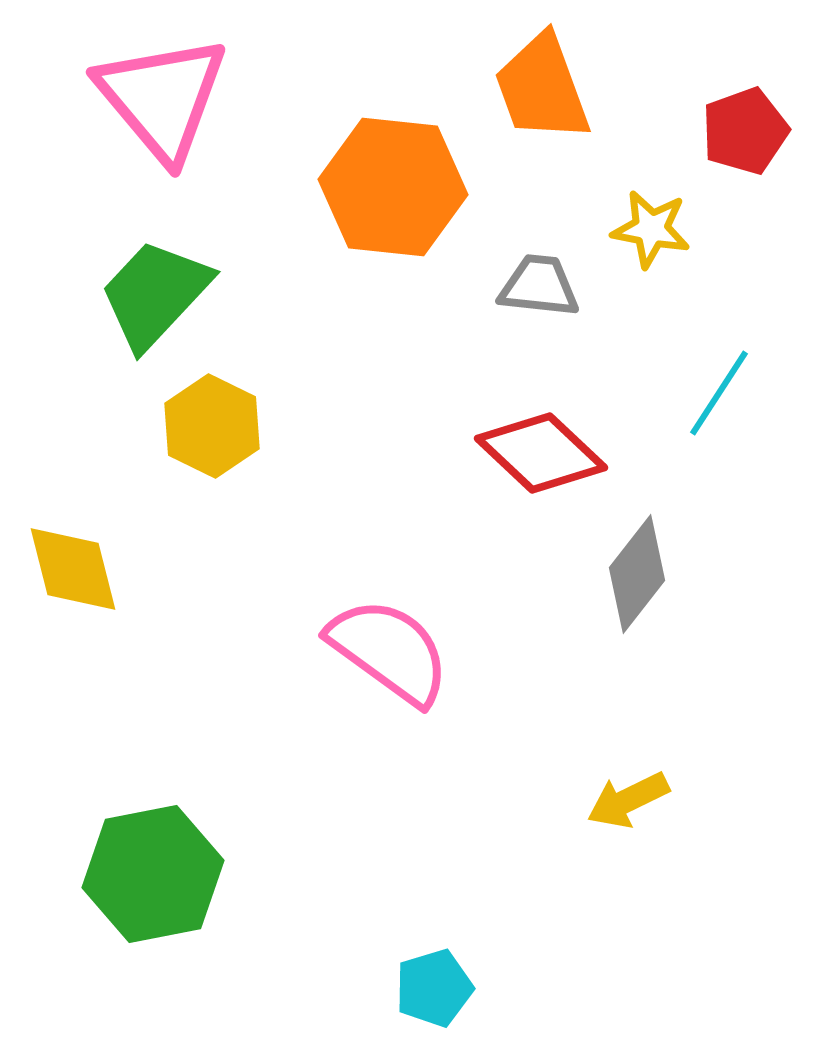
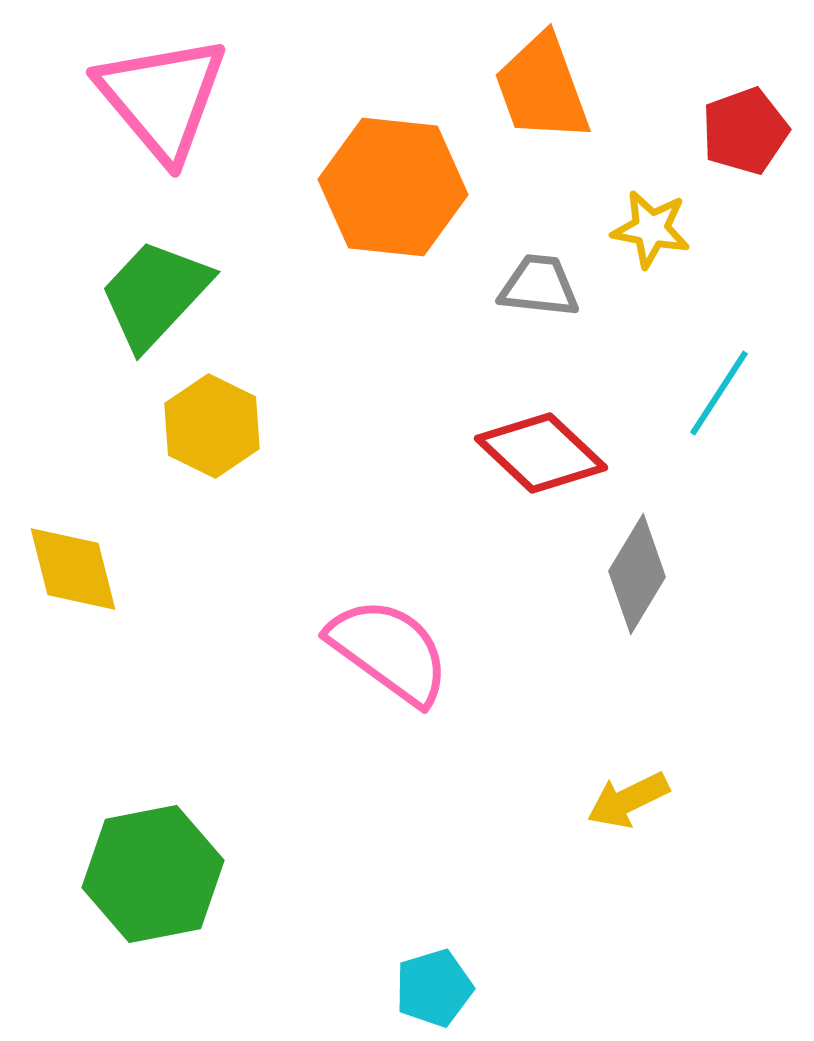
gray diamond: rotated 7 degrees counterclockwise
